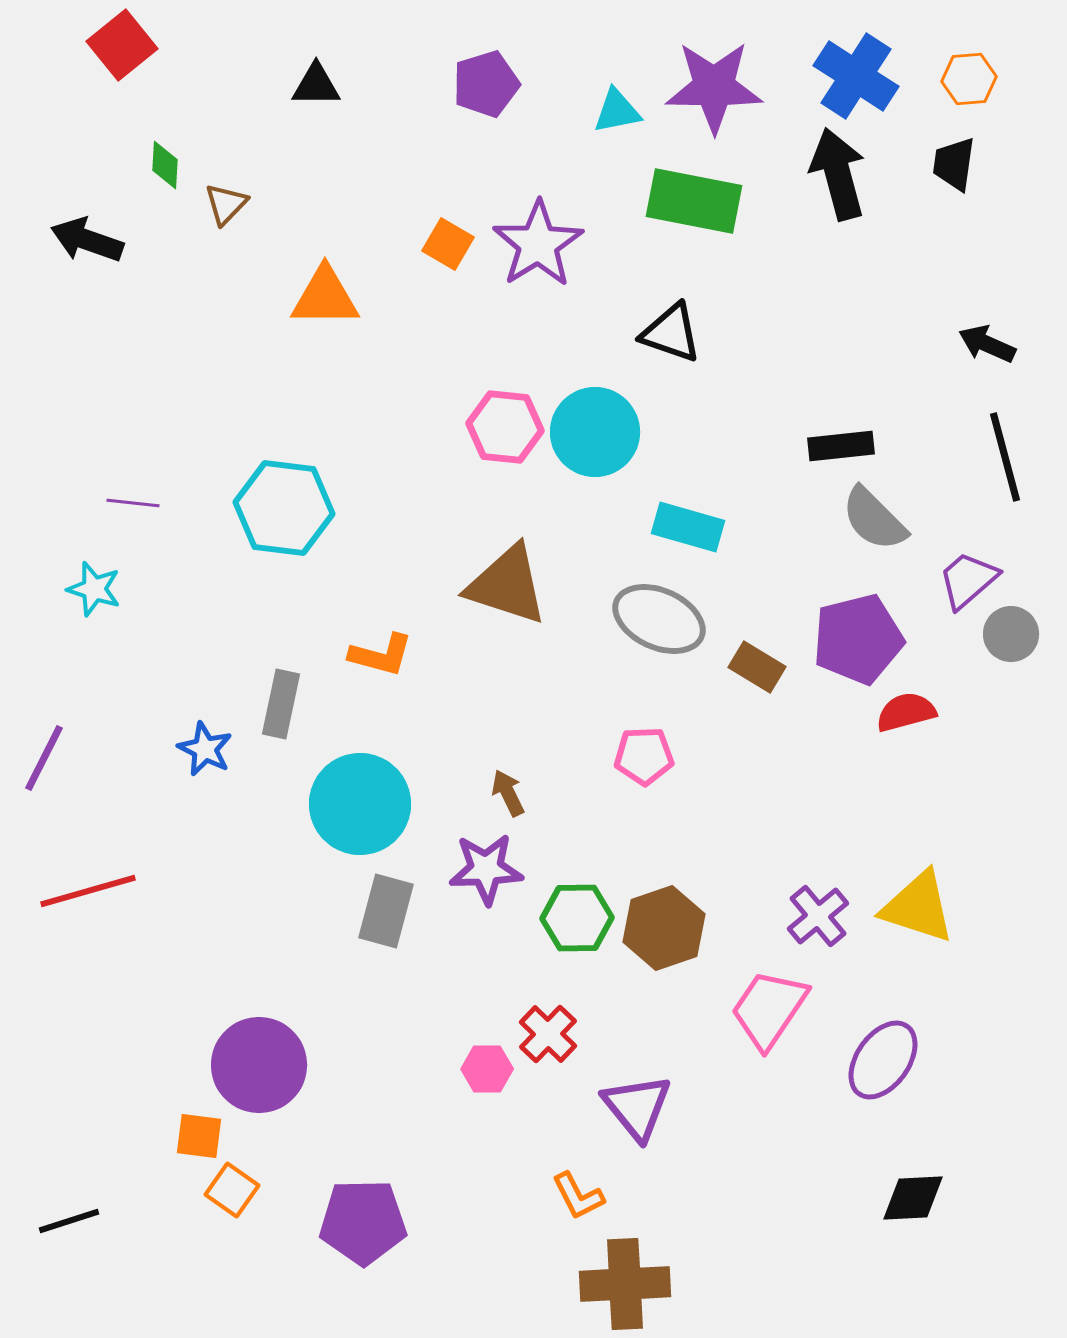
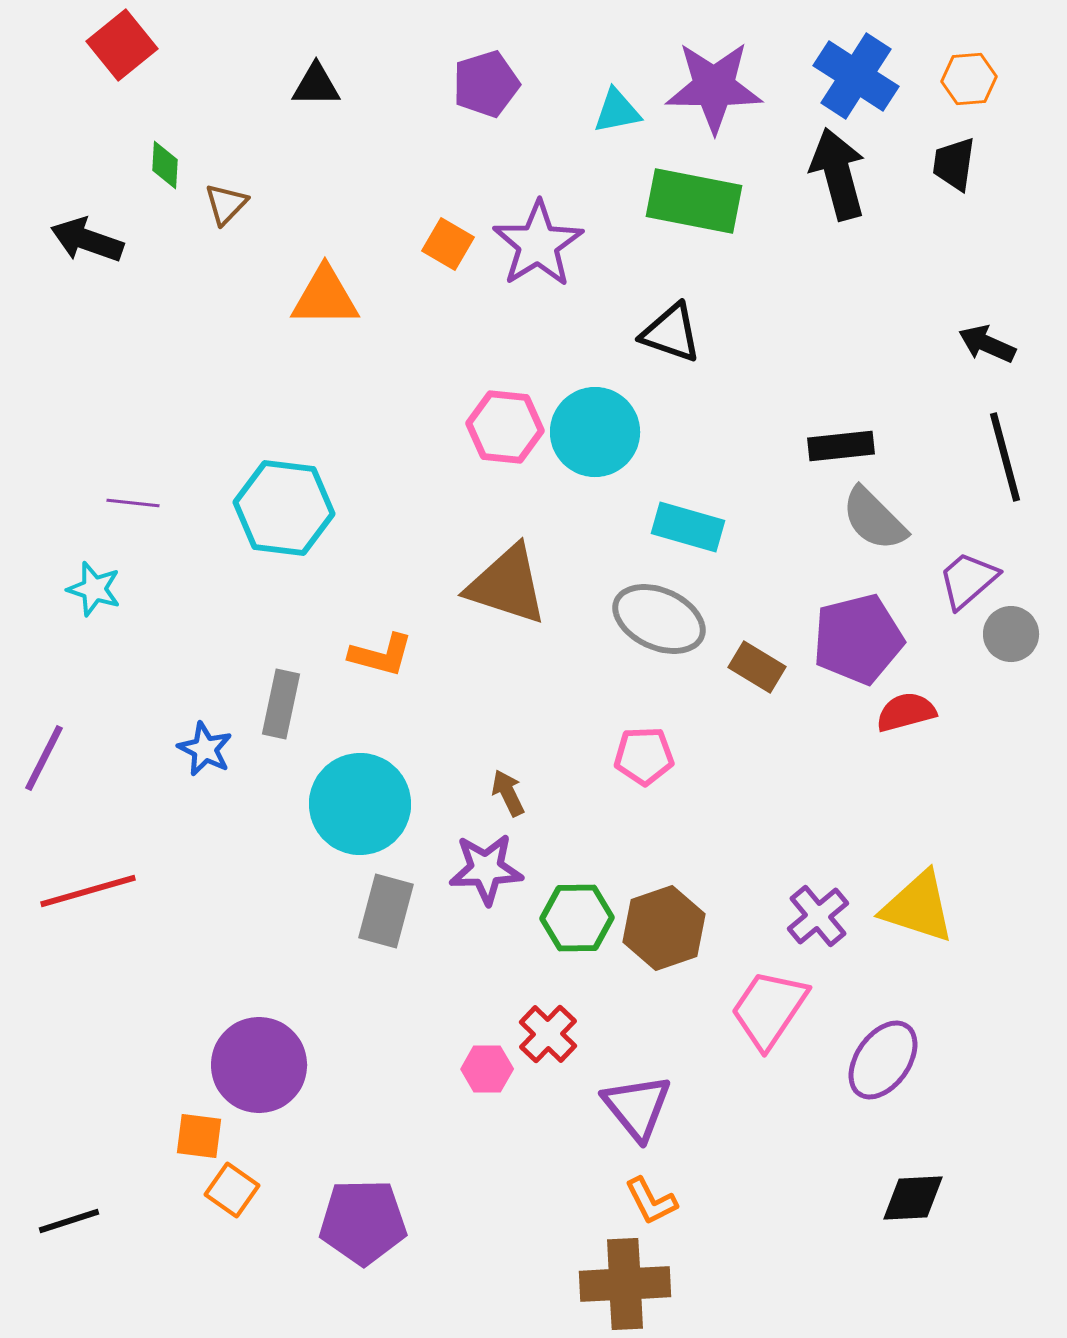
orange L-shape at (578, 1196): moved 73 px right, 5 px down
